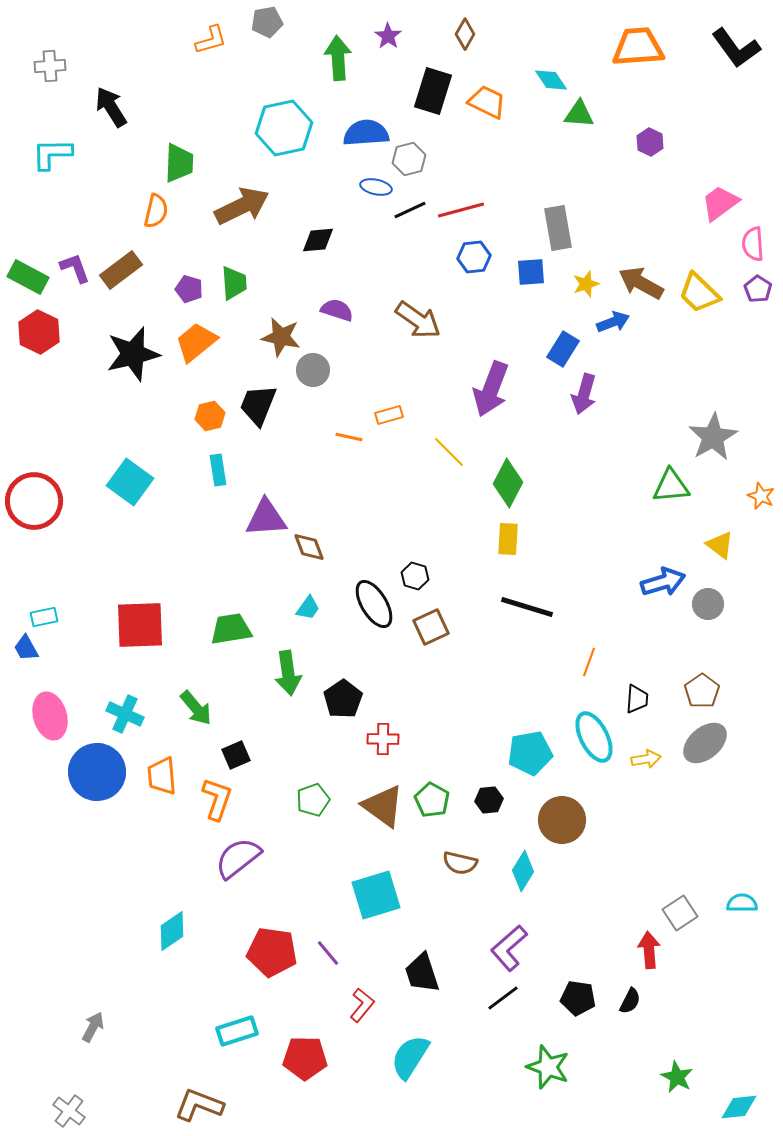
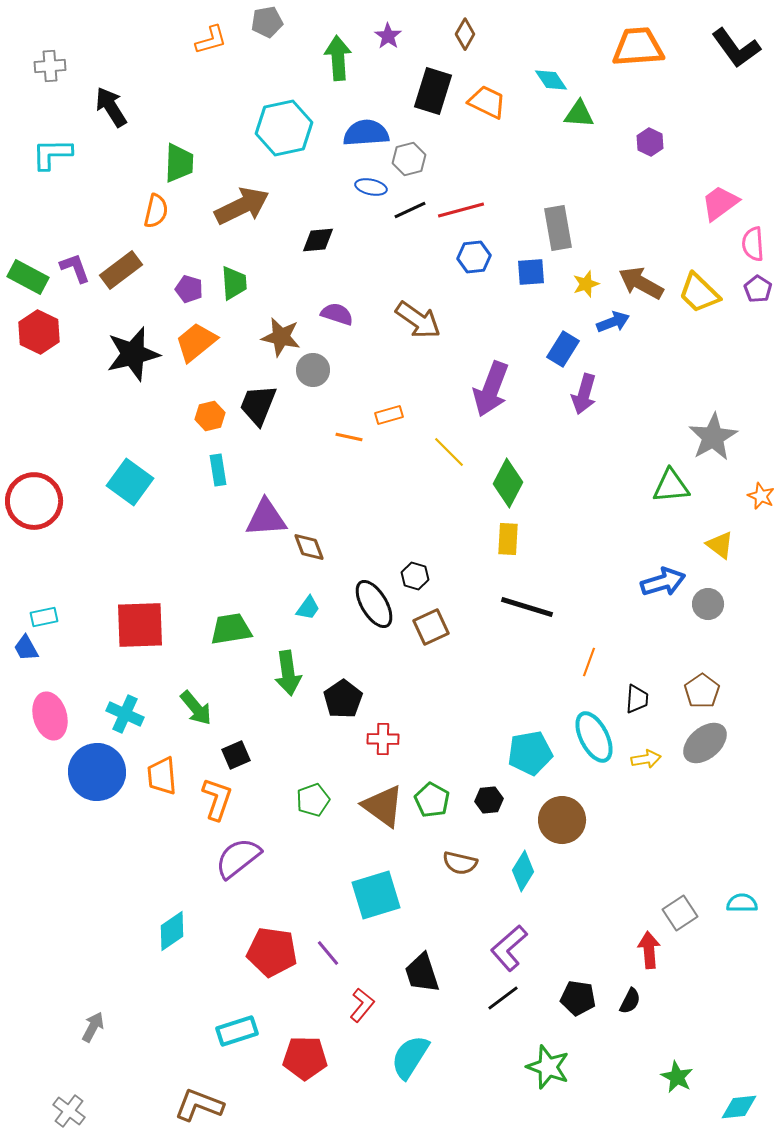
blue ellipse at (376, 187): moved 5 px left
purple semicircle at (337, 310): moved 4 px down
